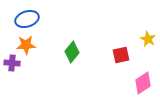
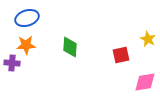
blue ellipse: moved 1 px up
green diamond: moved 2 px left, 5 px up; rotated 35 degrees counterclockwise
pink diamond: moved 2 px right, 1 px up; rotated 25 degrees clockwise
